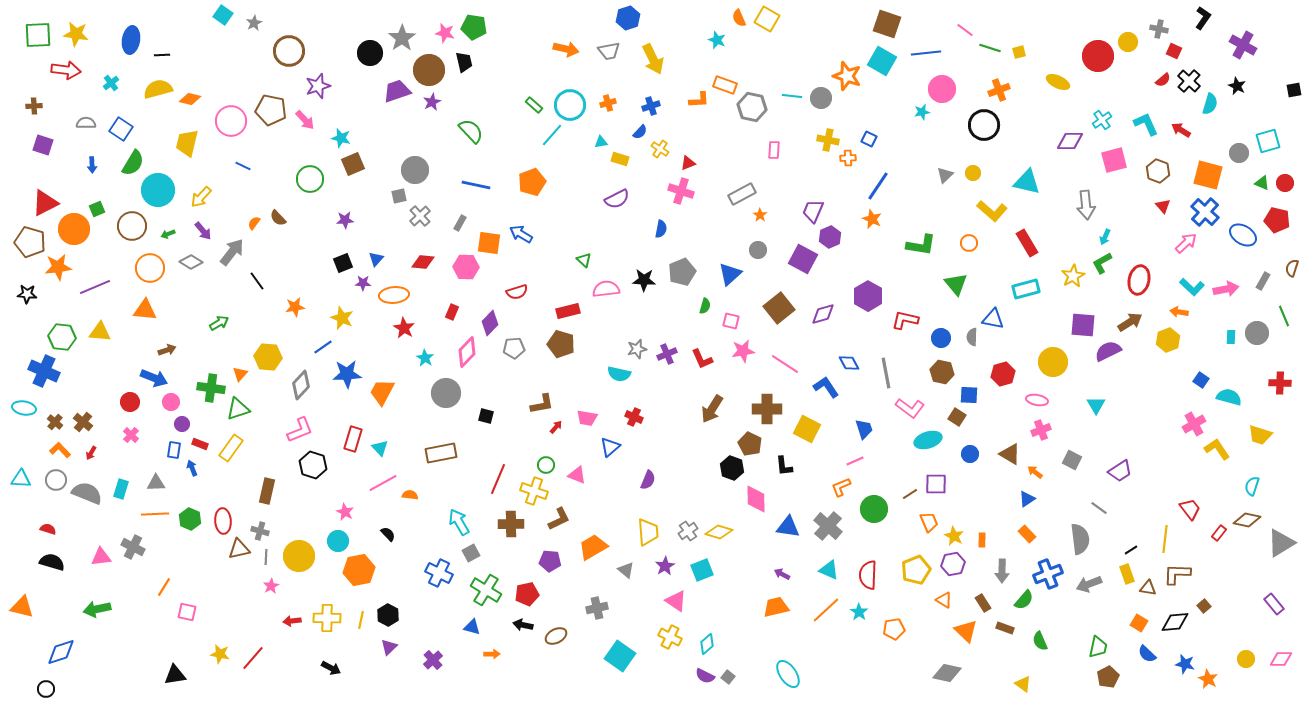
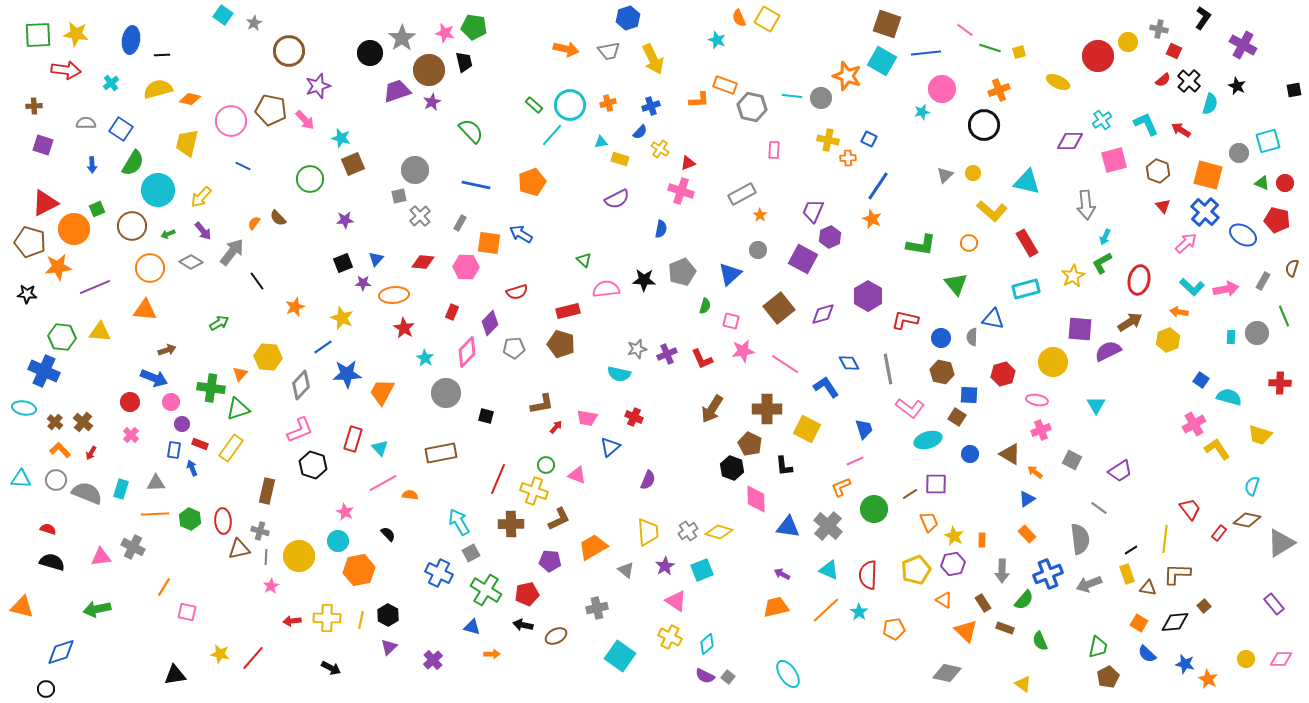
orange star at (295, 307): rotated 12 degrees counterclockwise
purple square at (1083, 325): moved 3 px left, 4 px down
gray line at (886, 373): moved 2 px right, 4 px up
